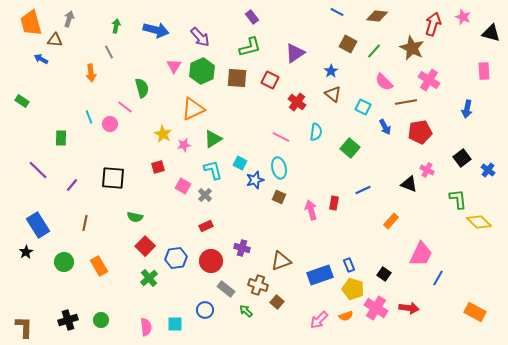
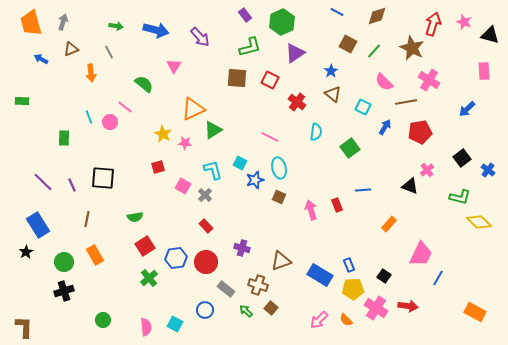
brown diamond at (377, 16): rotated 25 degrees counterclockwise
purple rectangle at (252, 17): moved 7 px left, 2 px up
pink star at (463, 17): moved 1 px right, 5 px down
gray arrow at (69, 19): moved 6 px left, 3 px down
green arrow at (116, 26): rotated 88 degrees clockwise
black triangle at (491, 33): moved 1 px left, 2 px down
brown triangle at (55, 40): moved 16 px right, 9 px down; rotated 28 degrees counterclockwise
green hexagon at (202, 71): moved 80 px right, 49 px up
green semicircle at (142, 88): moved 2 px right, 4 px up; rotated 36 degrees counterclockwise
green rectangle at (22, 101): rotated 32 degrees counterclockwise
blue arrow at (467, 109): rotated 36 degrees clockwise
pink circle at (110, 124): moved 2 px up
blue arrow at (385, 127): rotated 119 degrees counterclockwise
pink line at (281, 137): moved 11 px left
green rectangle at (61, 138): moved 3 px right
green triangle at (213, 139): moved 9 px up
pink star at (184, 145): moved 1 px right, 2 px up; rotated 16 degrees clockwise
green square at (350, 148): rotated 12 degrees clockwise
purple line at (38, 170): moved 5 px right, 12 px down
pink cross at (427, 170): rotated 24 degrees clockwise
black square at (113, 178): moved 10 px left
black triangle at (409, 184): moved 1 px right, 2 px down
purple line at (72, 185): rotated 64 degrees counterclockwise
blue line at (363, 190): rotated 21 degrees clockwise
green L-shape at (458, 199): moved 2 px right, 2 px up; rotated 110 degrees clockwise
red rectangle at (334, 203): moved 3 px right, 2 px down; rotated 32 degrees counterclockwise
green semicircle at (135, 217): rotated 21 degrees counterclockwise
orange rectangle at (391, 221): moved 2 px left, 3 px down
brown line at (85, 223): moved 2 px right, 4 px up
red rectangle at (206, 226): rotated 72 degrees clockwise
red square at (145, 246): rotated 12 degrees clockwise
red circle at (211, 261): moved 5 px left, 1 px down
orange rectangle at (99, 266): moved 4 px left, 11 px up
black square at (384, 274): moved 2 px down
blue rectangle at (320, 275): rotated 50 degrees clockwise
yellow pentagon at (353, 289): rotated 20 degrees counterclockwise
brown square at (277, 302): moved 6 px left, 6 px down
red arrow at (409, 308): moved 1 px left, 2 px up
orange semicircle at (346, 316): moved 4 px down; rotated 64 degrees clockwise
black cross at (68, 320): moved 4 px left, 29 px up
green circle at (101, 320): moved 2 px right
cyan square at (175, 324): rotated 28 degrees clockwise
